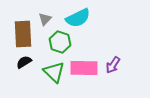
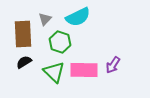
cyan semicircle: moved 1 px up
pink rectangle: moved 2 px down
